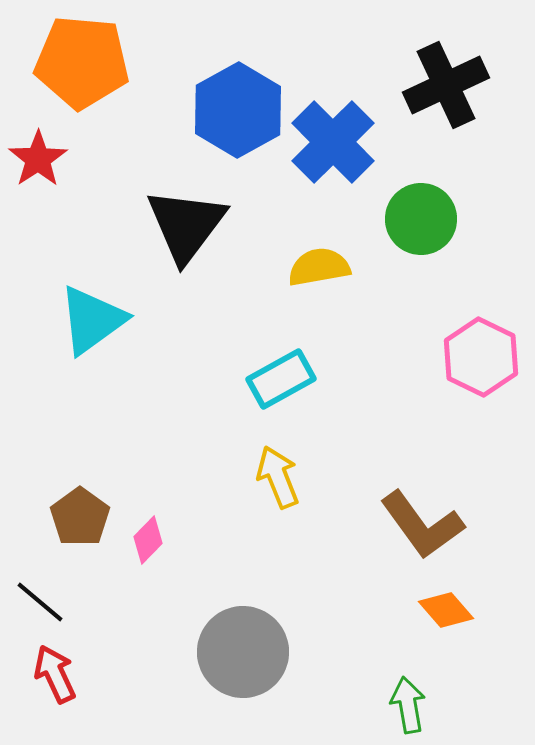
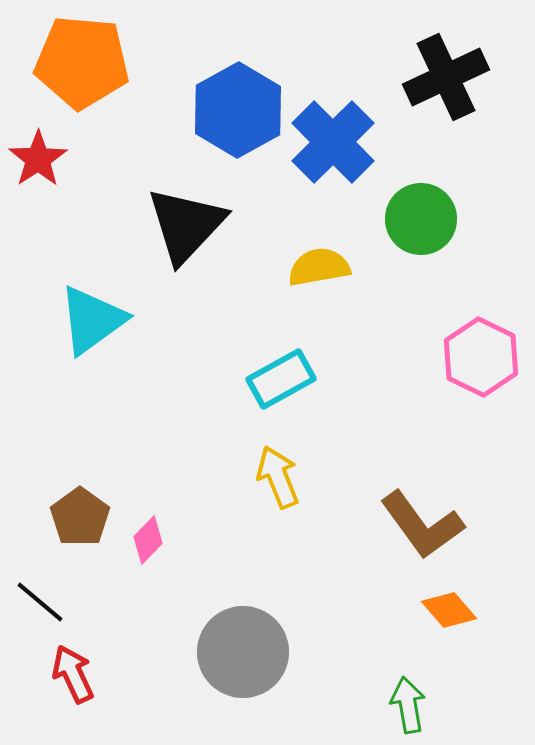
black cross: moved 8 px up
black triangle: rotated 6 degrees clockwise
orange diamond: moved 3 px right
red arrow: moved 18 px right
